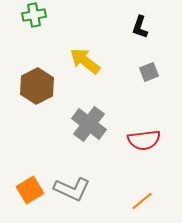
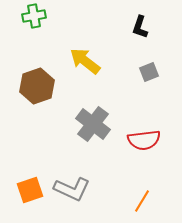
green cross: moved 1 px down
brown hexagon: rotated 8 degrees clockwise
gray cross: moved 4 px right
orange square: rotated 12 degrees clockwise
orange line: rotated 20 degrees counterclockwise
